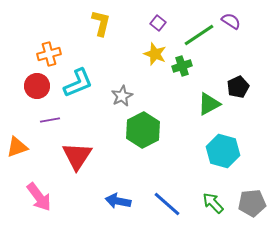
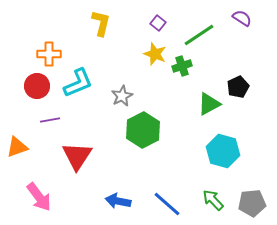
purple semicircle: moved 11 px right, 3 px up
orange cross: rotated 15 degrees clockwise
green arrow: moved 3 px up
